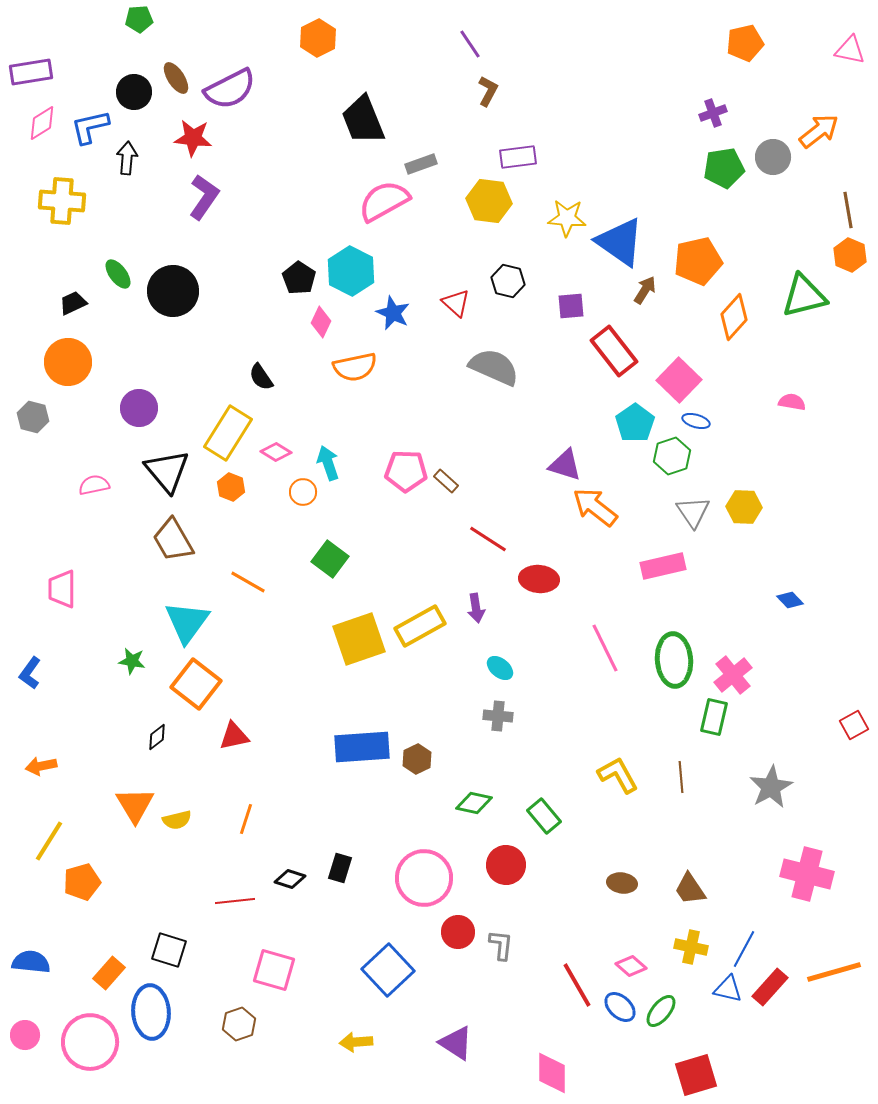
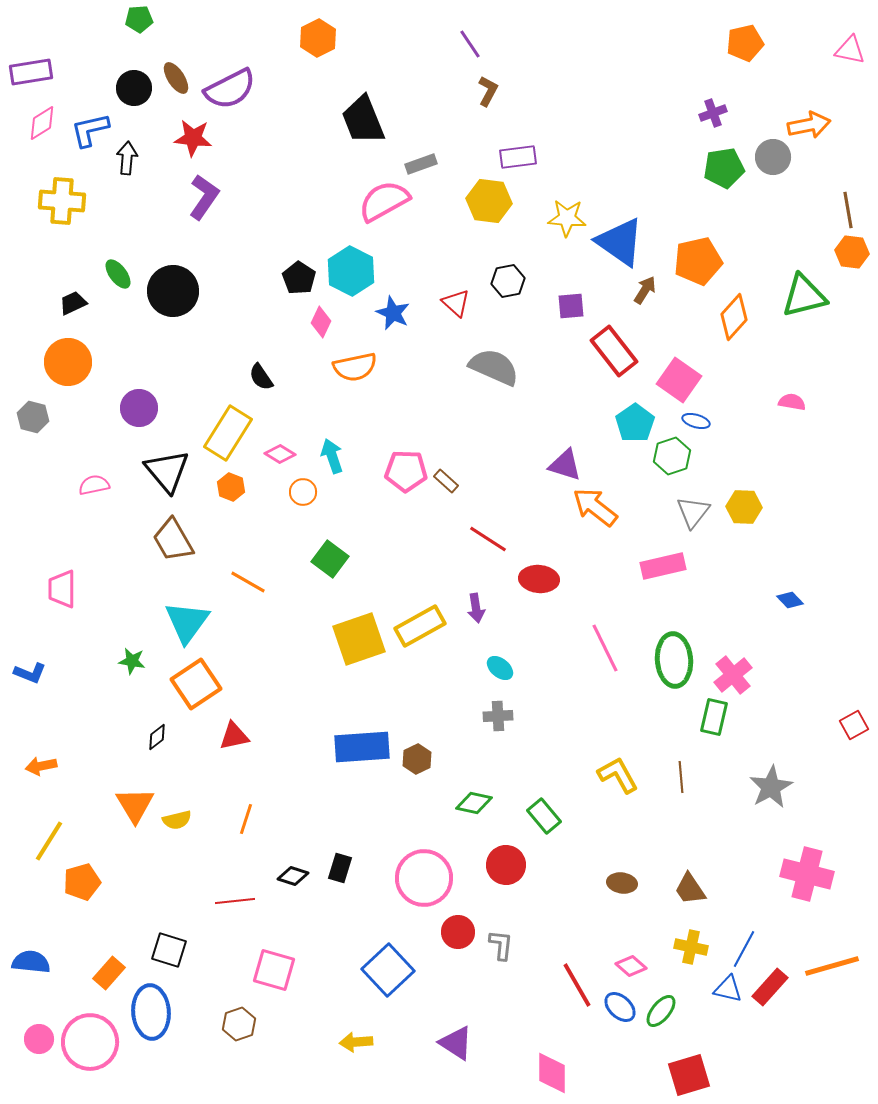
black circle at (134, 92): moved 4 px up
blue L-shape at (90, 127): moved 3 px down
orange arrow at (819, 131): moved 10 px left, 6 px up; rotated 27 degrees clockwise
orange hexagon at (850, 255): moved 2 px right, 3 px up; rotated 16 degrees counterclockwise
black hexagon at (508, 281): rotated 24 degrees counterclockwise
pink square at (679, 380): rotated 9 degrees counterclockwise
pink diamond at (276, 452): moved 4 px right, 2 px down
cyan arrow at (328, 463): moved 4 px right, 7 px up
gray triangle at (693, 512): rotated 12 degrees clockwise
blue L-shape at (30, 673): rotated 104 degrees counterclockwise
orange square at (196, 684): rotated 18 degrees clockwise
gray cross at (498, 716): rotated 8 degrees counterclockwise
black diamond at (290, 879): moved 3 px right, 3 px up
orange line at (834, 972): moved 2 px left, 6 px up
pink circle at (25, 1035): moved 14 px right, 4 px down
red square at (696, 1075): moved 7 px left
